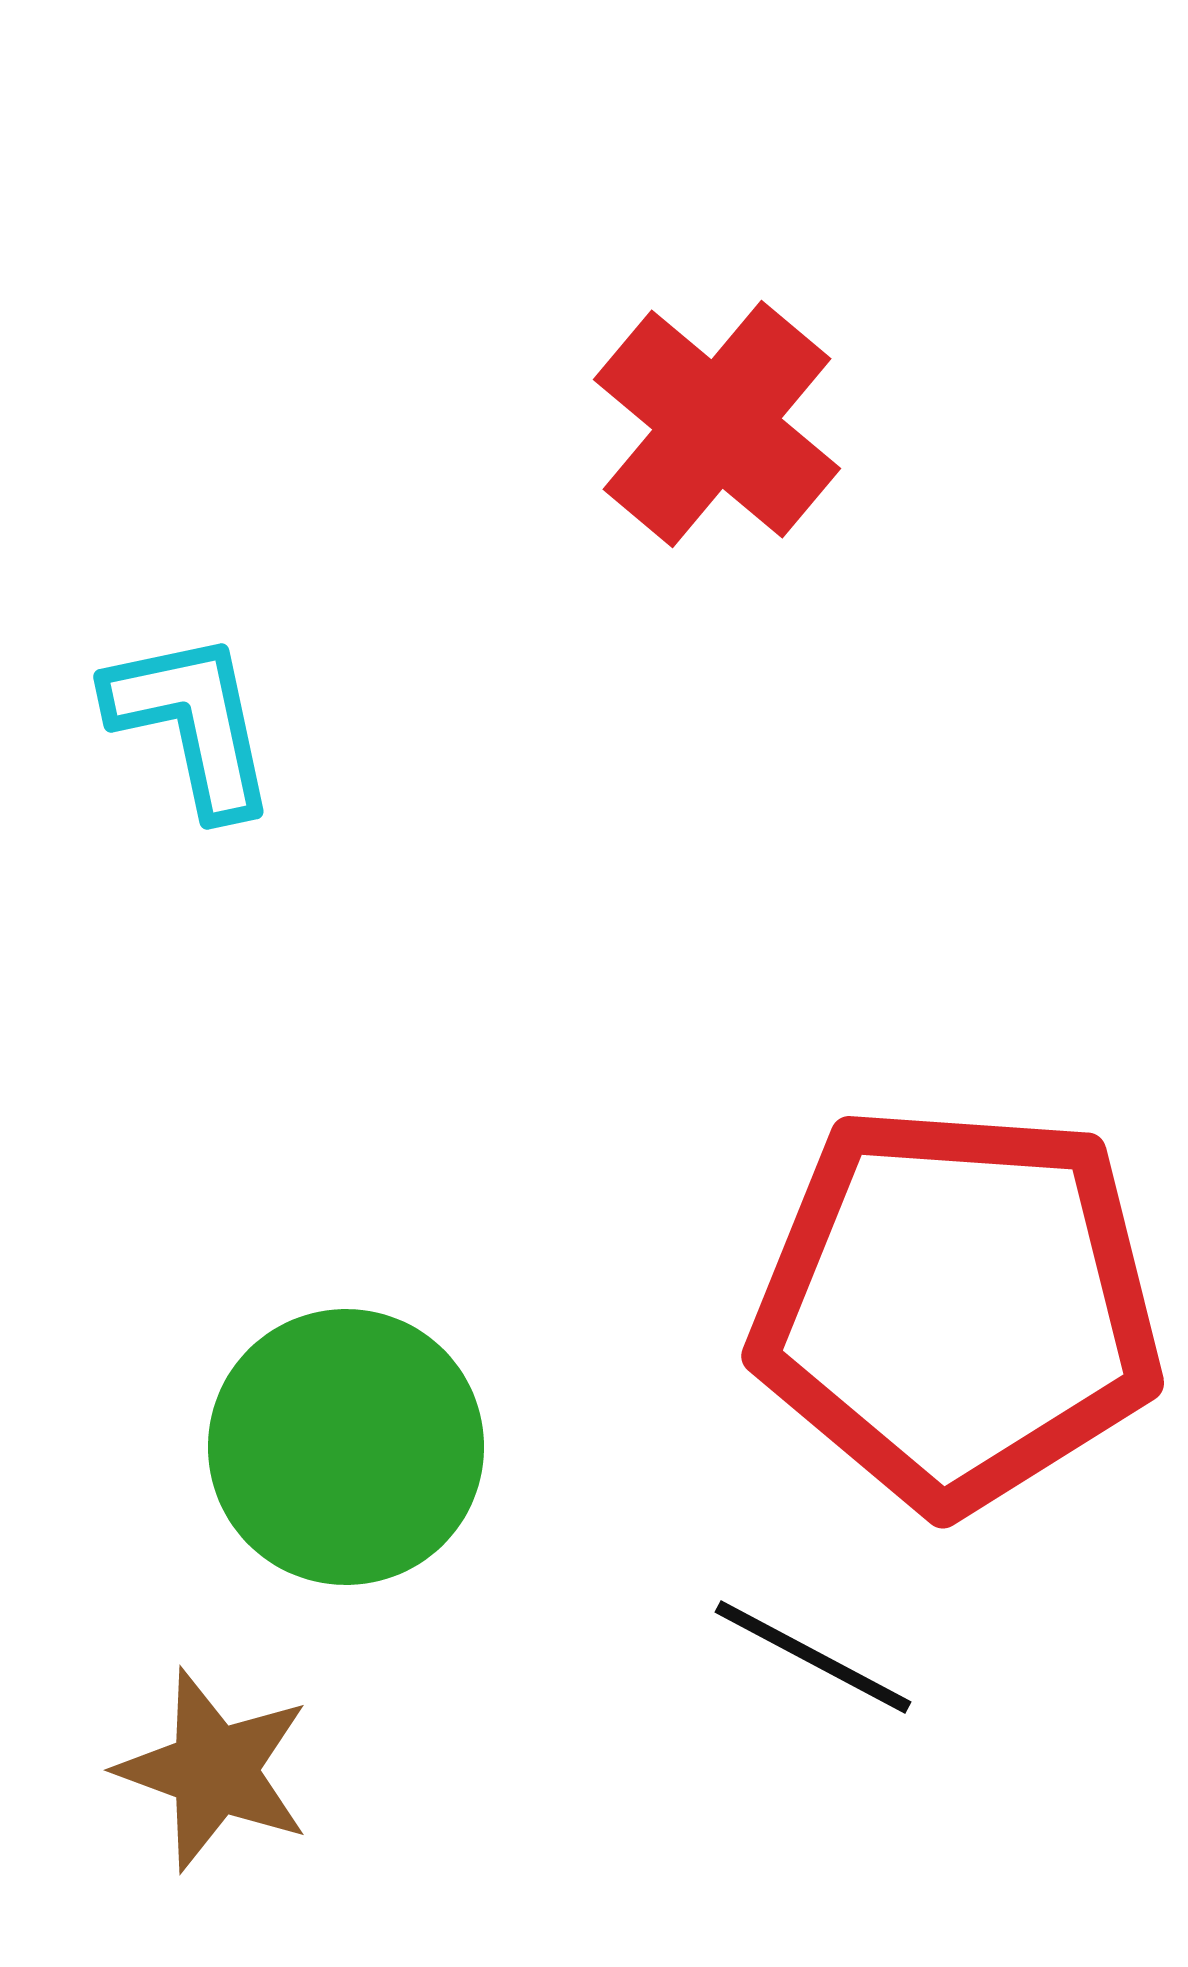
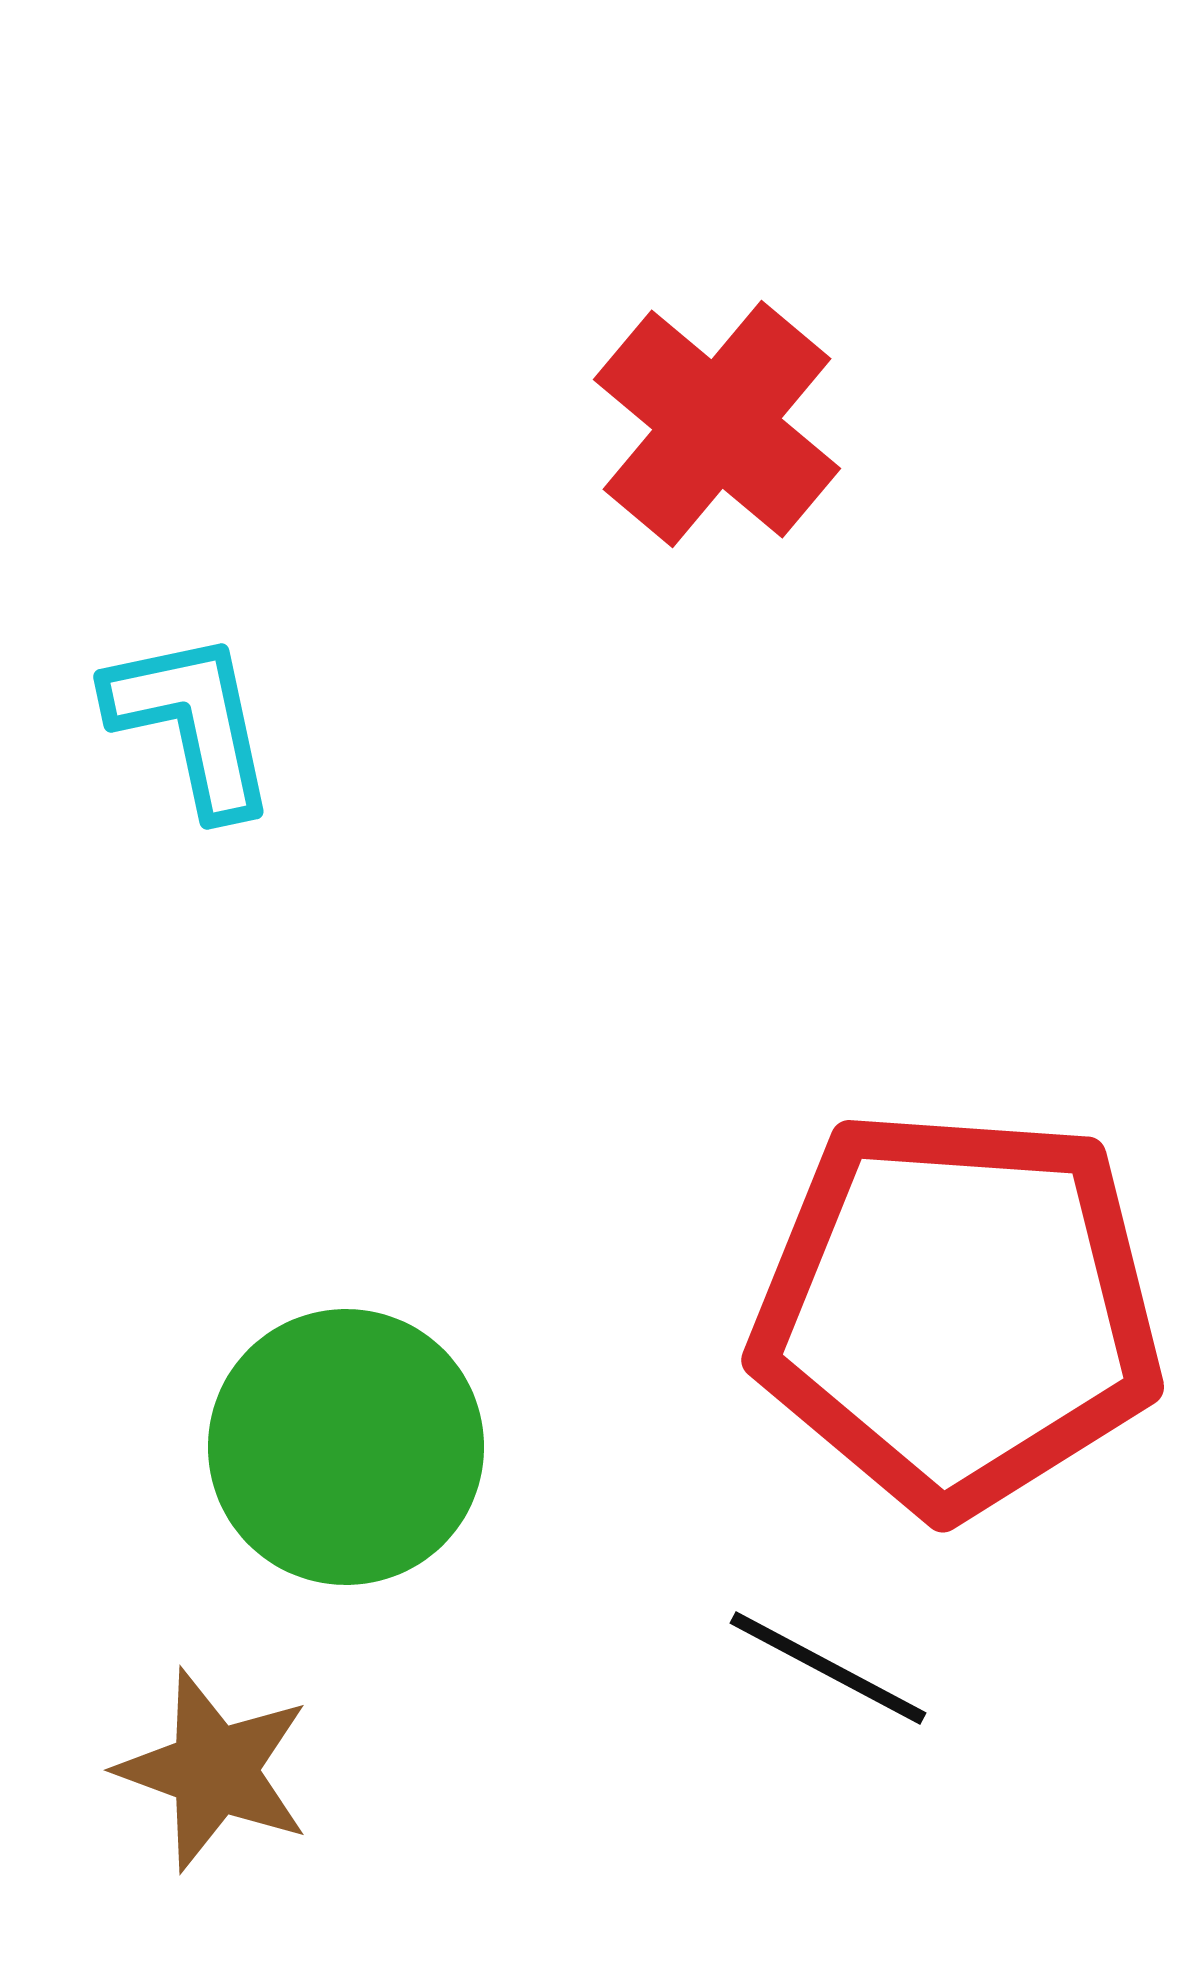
red pentagon: moved 4 px down
black line: moved 15 px right, 11 px down
